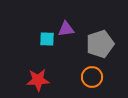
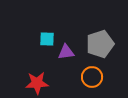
purple triangle: moved 23 px down
red star: moved 1 px left, 3 px down
